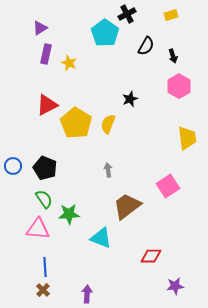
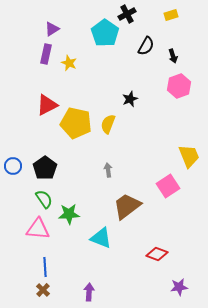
purple triangle: moved 12 px right, 1 px down
pink hexagon: rotated 10 degrees clockwise
yellow pentagon: rotated 20 degrees counterclockwise
yellow trapezoid: moved 2 px right, 18 px down; rotated 15 degrees counterclockwise
black pentagon: rotated 15 degrees clockwise
red diamond: moved 6 px right, 2 px up; rotated 20 degrees clockwise
purple star: moved 4 px right, 1 px down
purple arrow: moved 2 px right, 2 px up
